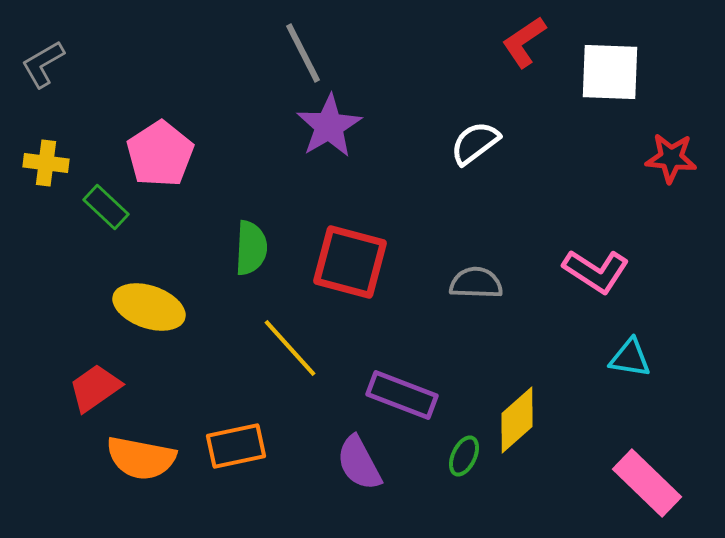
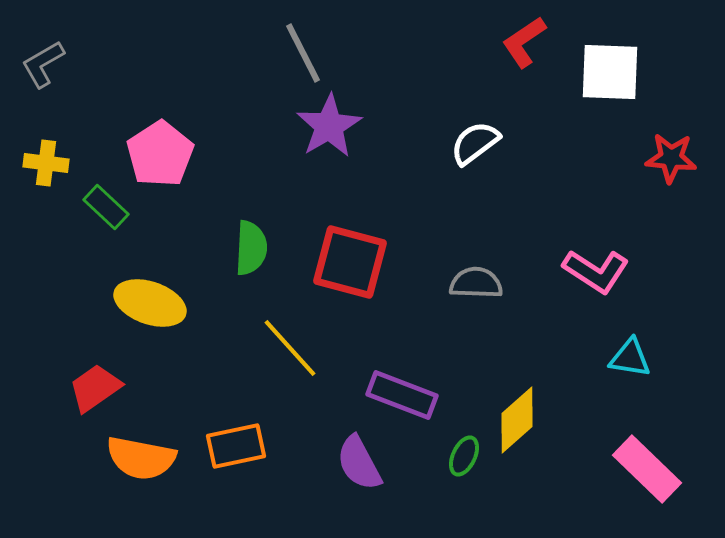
yellow ellipse: moved 1 px right, 4 px up
pink rectangle: moved 14 px up
